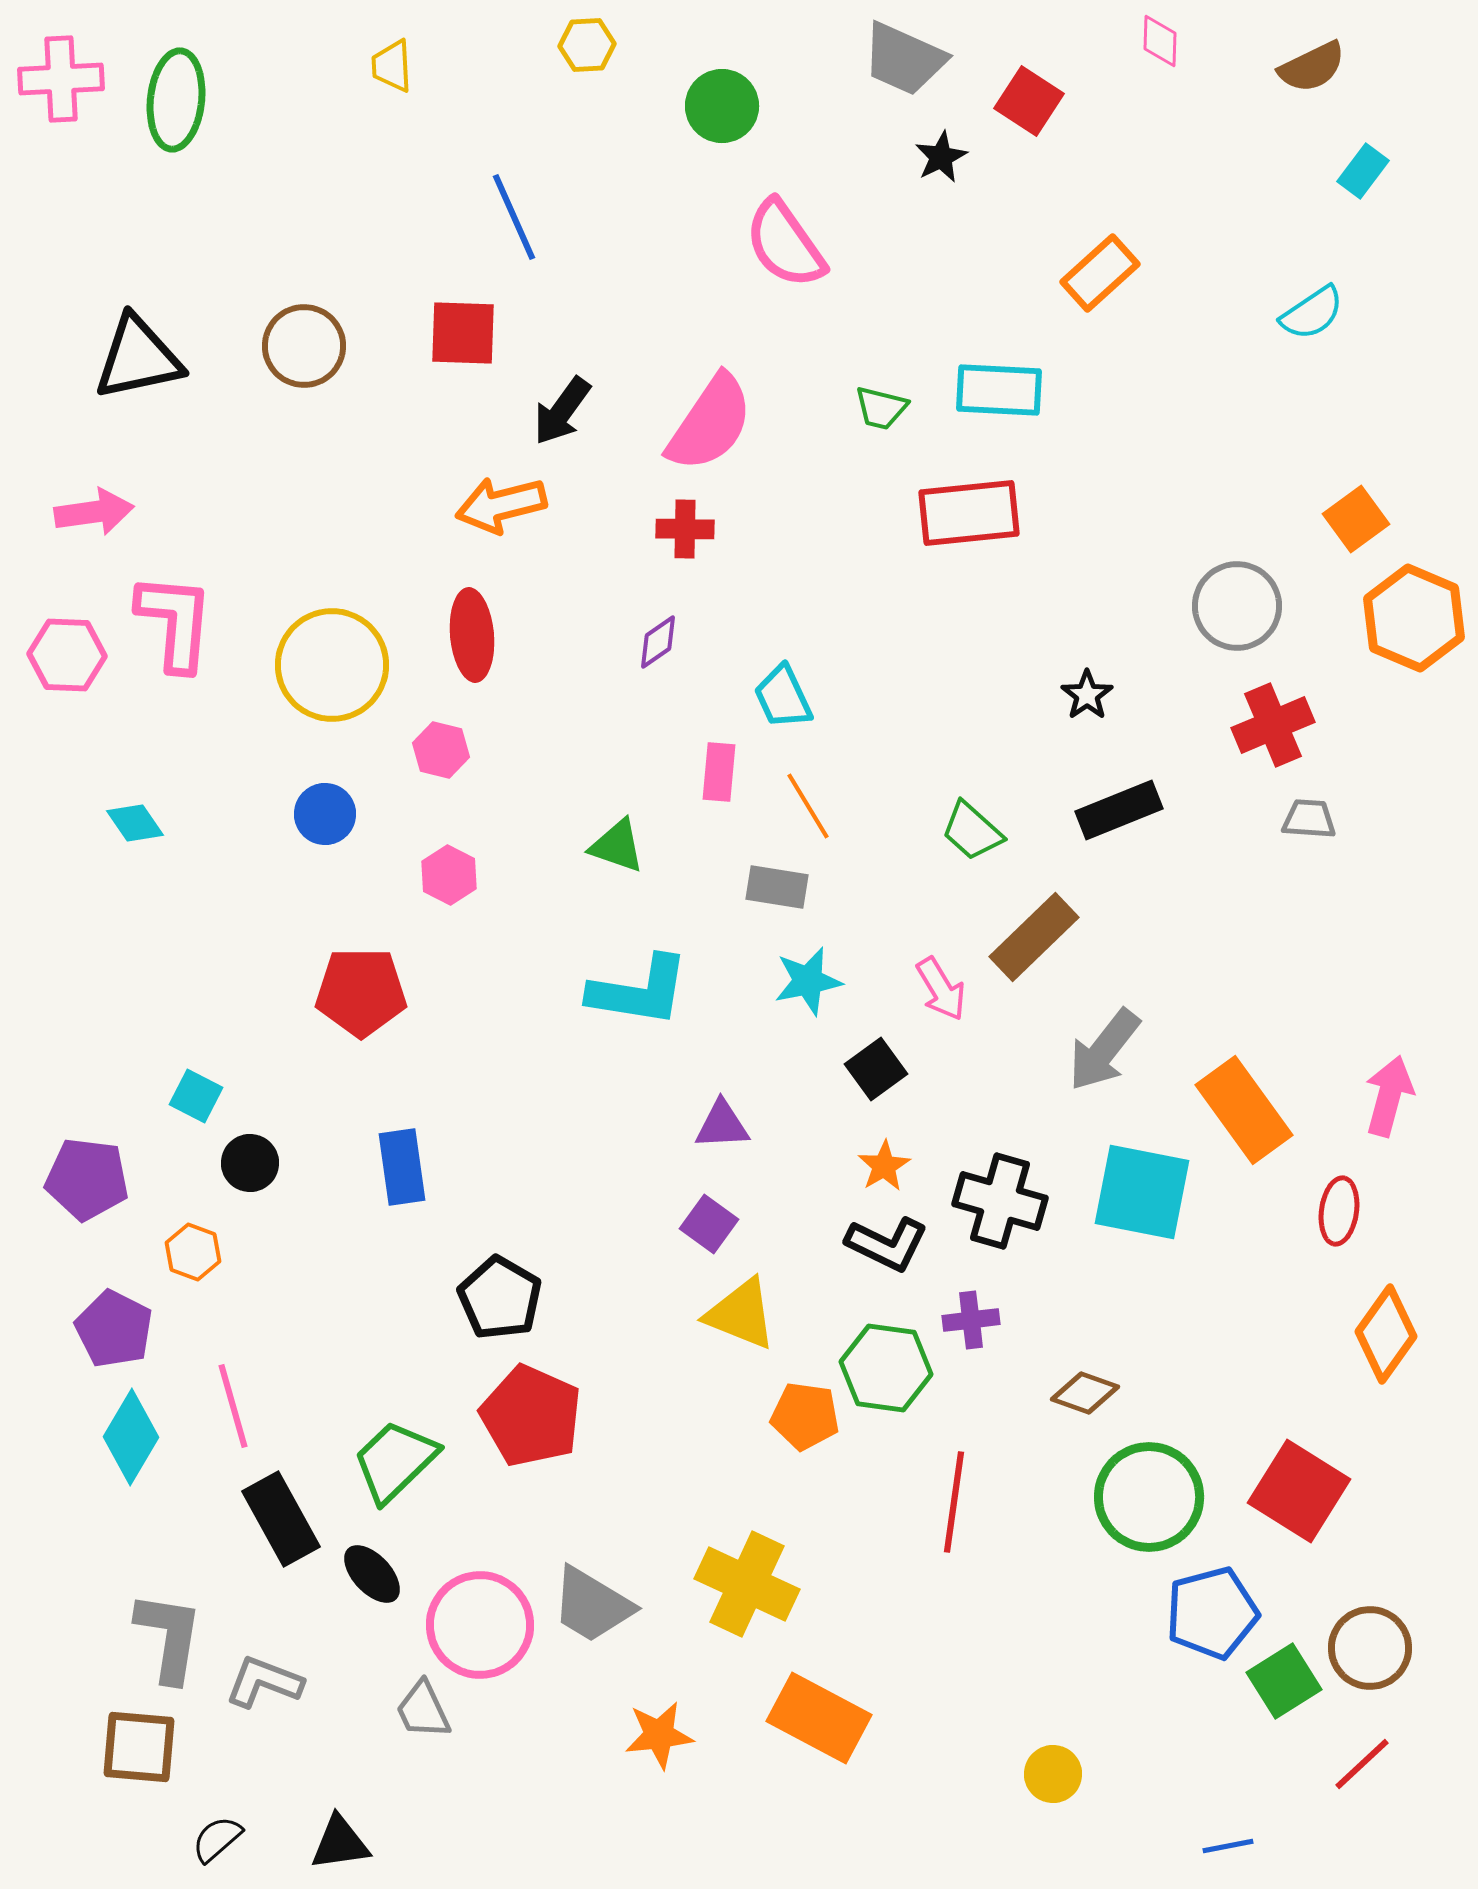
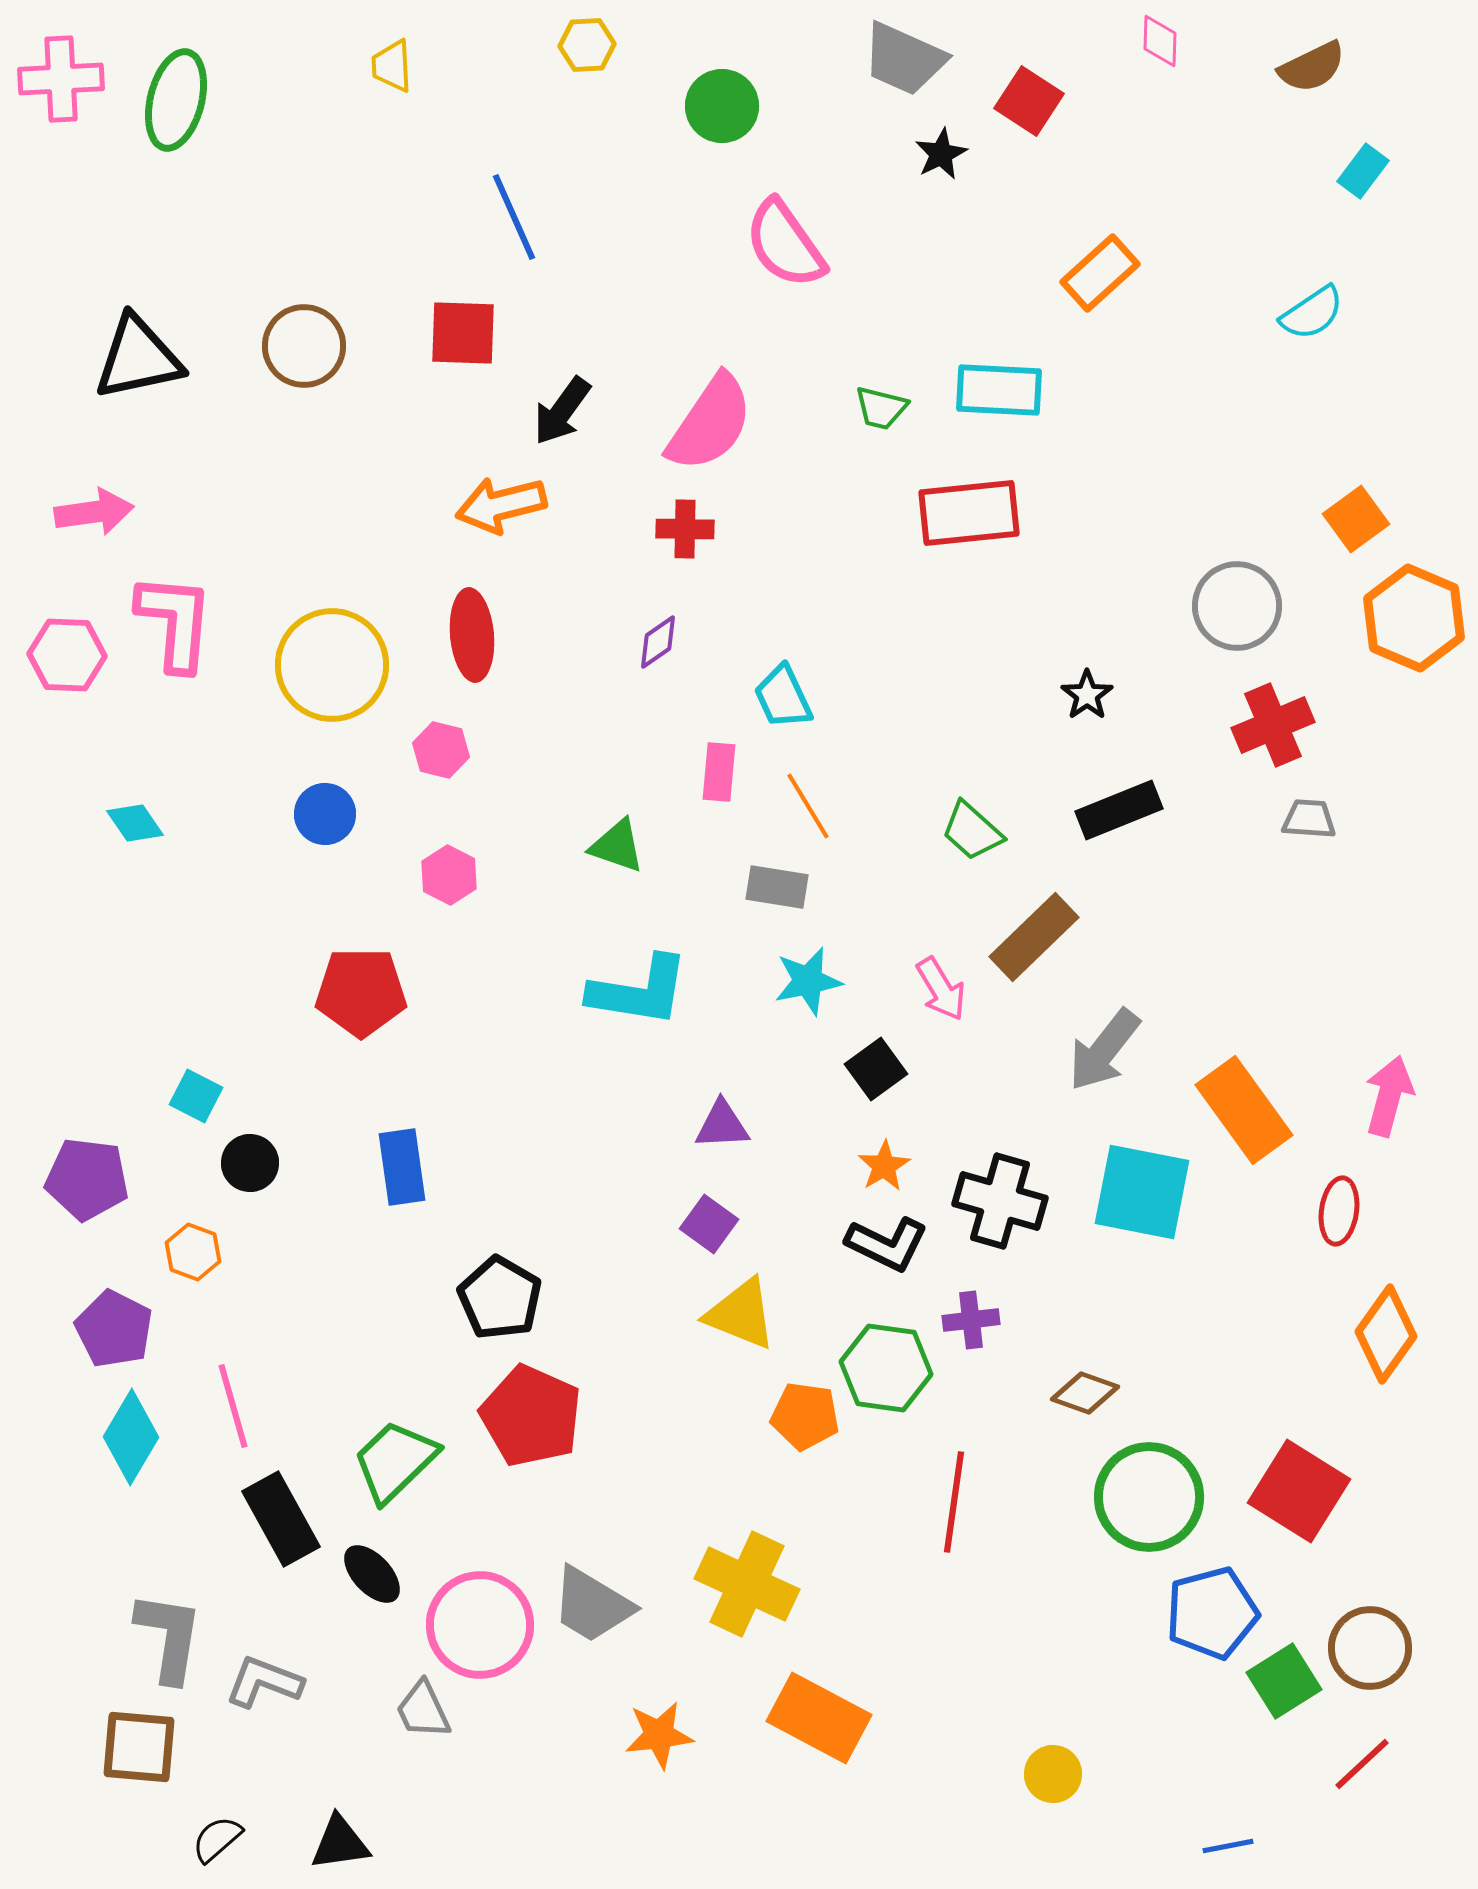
green ellipse at (176, 100): rotated 8 degrees clockwise
black star at (941, 157): moved 3 px up
